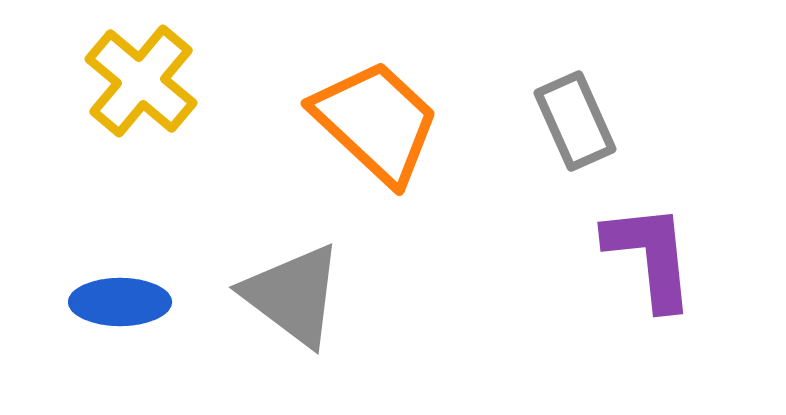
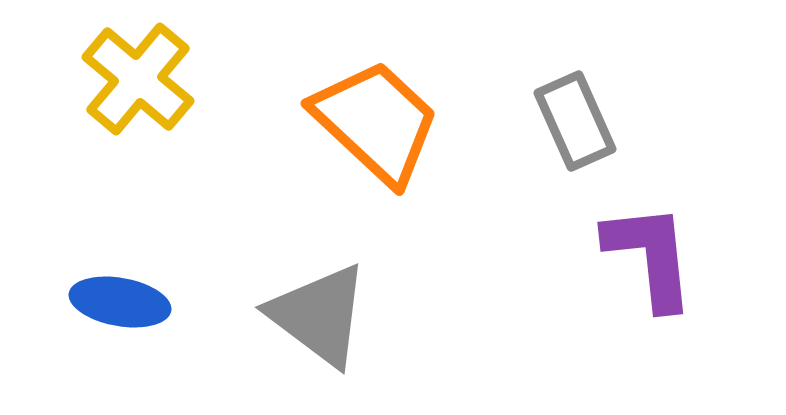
yellow cross: moved 3 px left, 2 px up
gray triangle: moved 26 px right, 20 px down
blue ellipse: rotated 10 degrees clockwise
